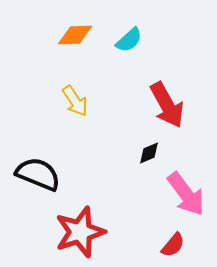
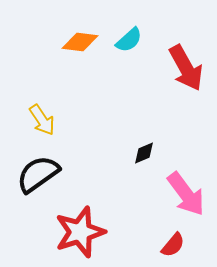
orange diamond: moved 5 px right, 7 px down; rotated 9 degrees clockwise
yellow arrow: moved 33 px left, 19 px down
red arrow: moved 19 px right, 37 px up
black diamond: moved 5 px left
black semicircle: rotated 57 degrees counterclockwise
